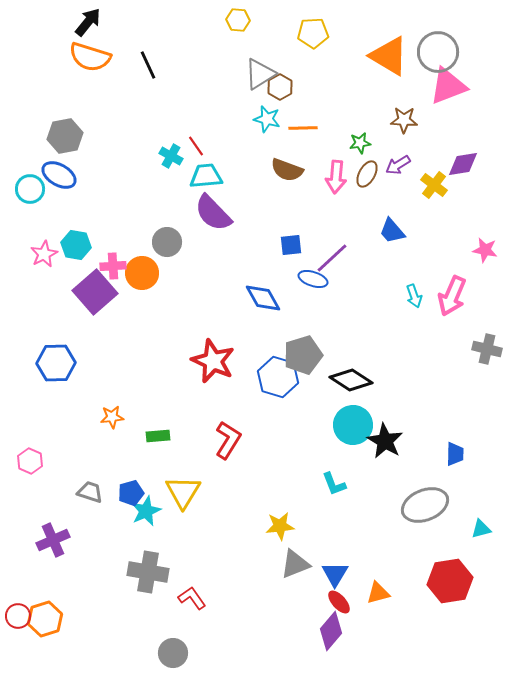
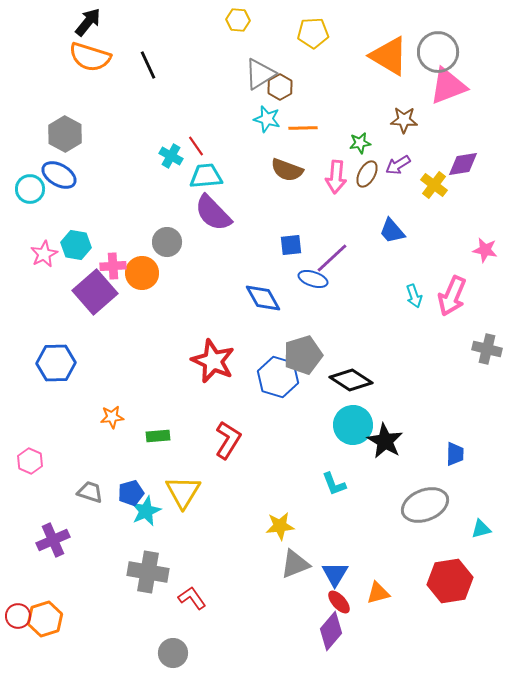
gray hexagon at (65, 136): moved 2 px up; rotated 20 degrees counterclockwise
